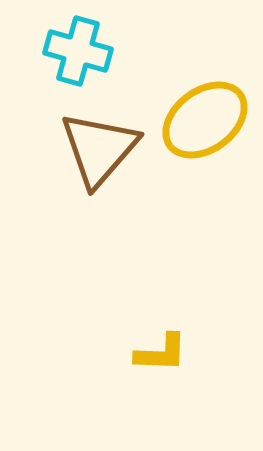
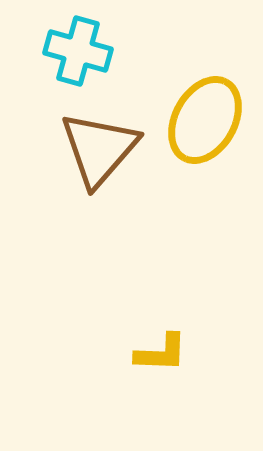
yellow ellipse: rotated 24 degrees counterclockwise
